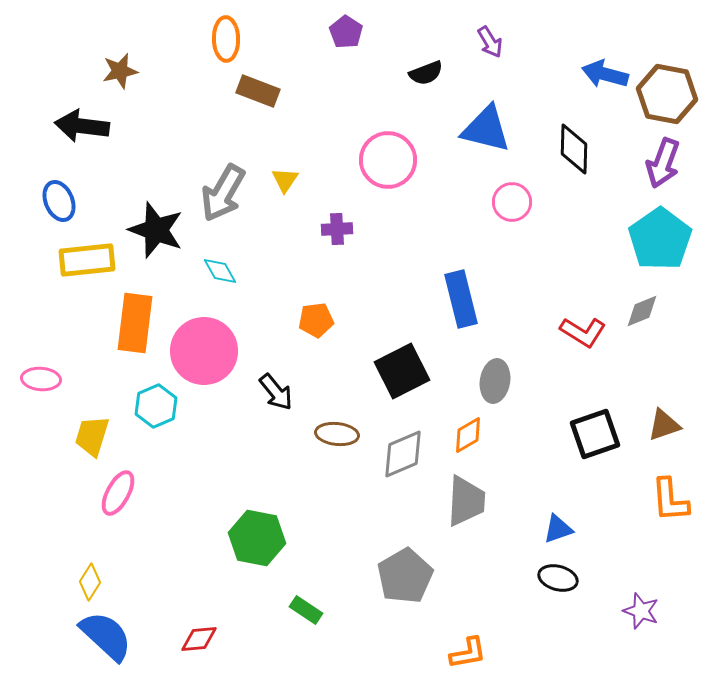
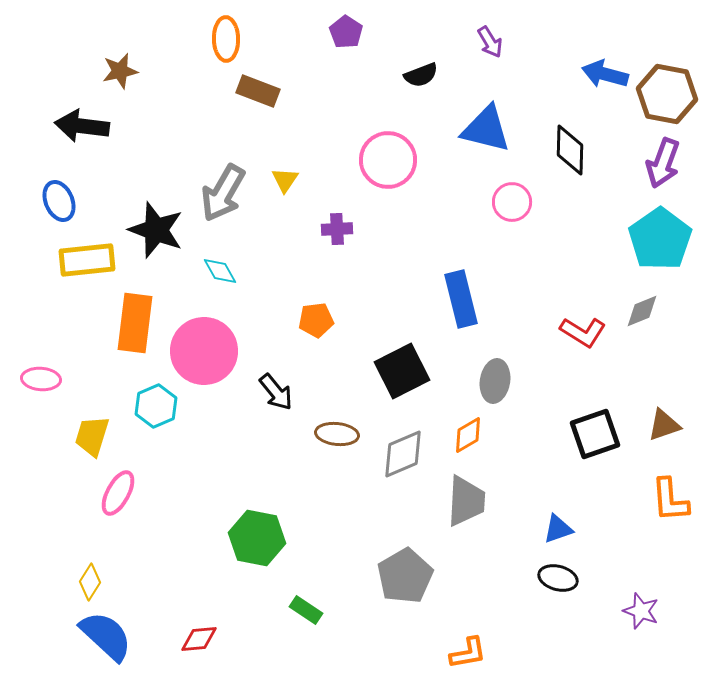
black semicircle at (426, 73): moved 5 px left, 2 px down
black diamond at (574, 149): moved 4 px left, 1 px down
